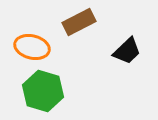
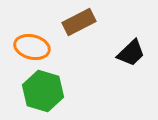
black trapezoid: moved 4 px right, 2 px down
